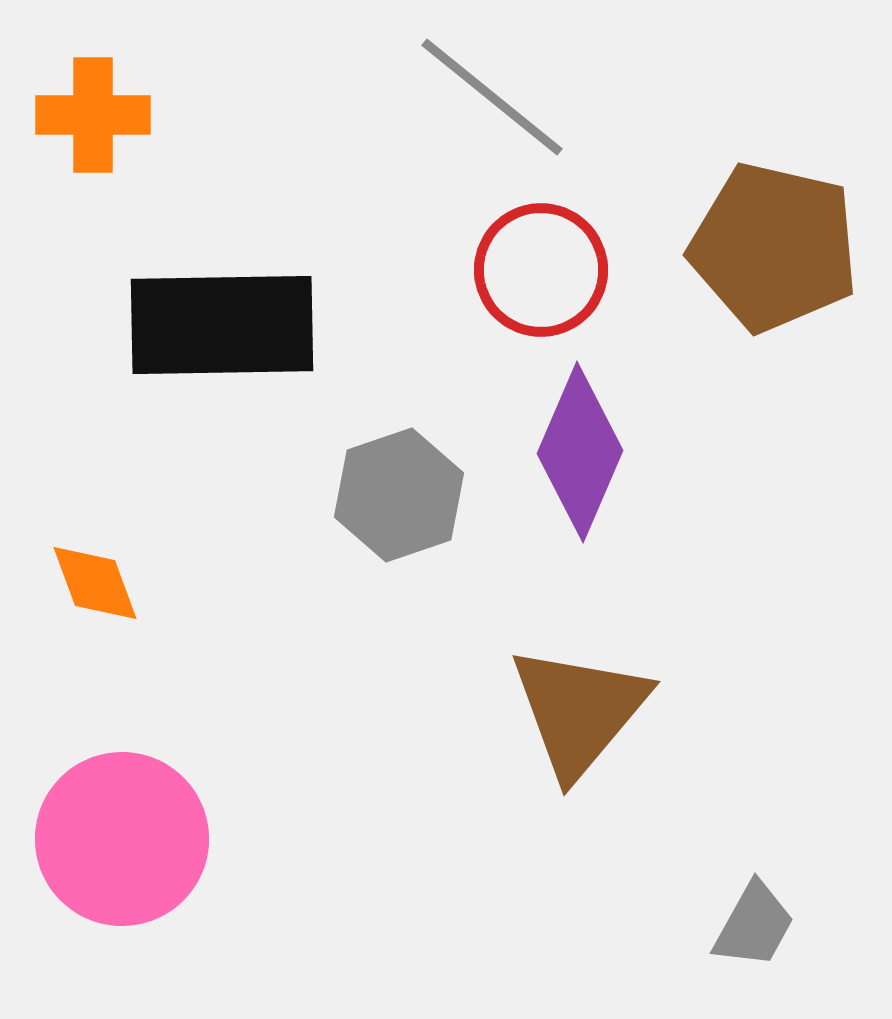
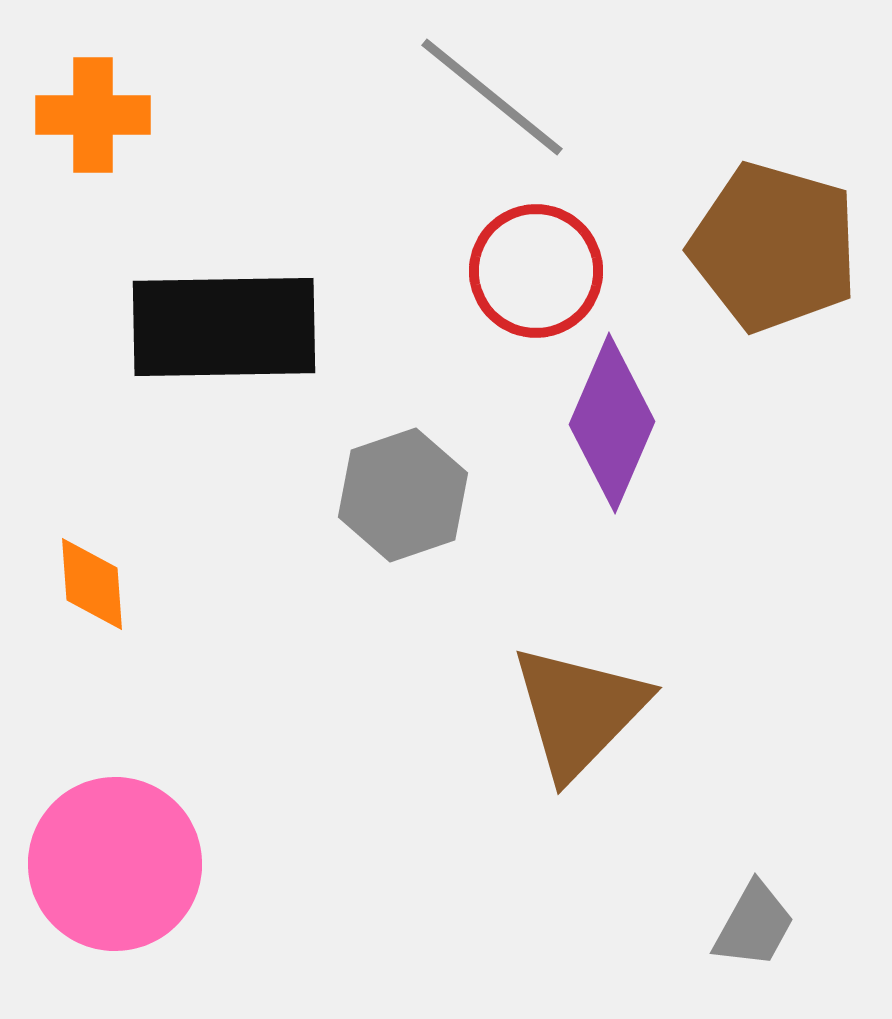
brown pentagon: rotated 3 degrees clockwise
red circle: moved 5 px left, 1 px down
black rectangle: moved 2 px right, 2 px down
purple diamond: moved 32 px right, 29 px up
gray hexagon: moved 4 px right
orange diamond: moved 3 px left, 1 px down; rotated 16 degrees clockwise
brown triangle: rotated 4 degrees clockwise
pink circle: moved 7 px left, 25 px down
